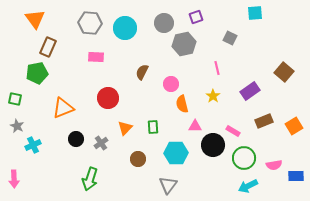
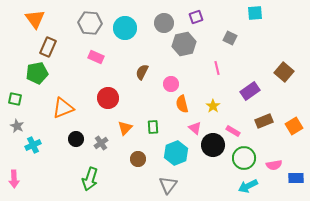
pink rectangle at (96, 57): rotated 21 degrees clockwise
yellow star at (213, 96): moved 10 px down
pink triangle at (195, 126): moved 2 px down; rotated 40 degrees clockwise
cyan hexagon at (176, 153): rotated 20 degrees counterclockwise
blue rectangle at (296, 176): moved 2 px down
